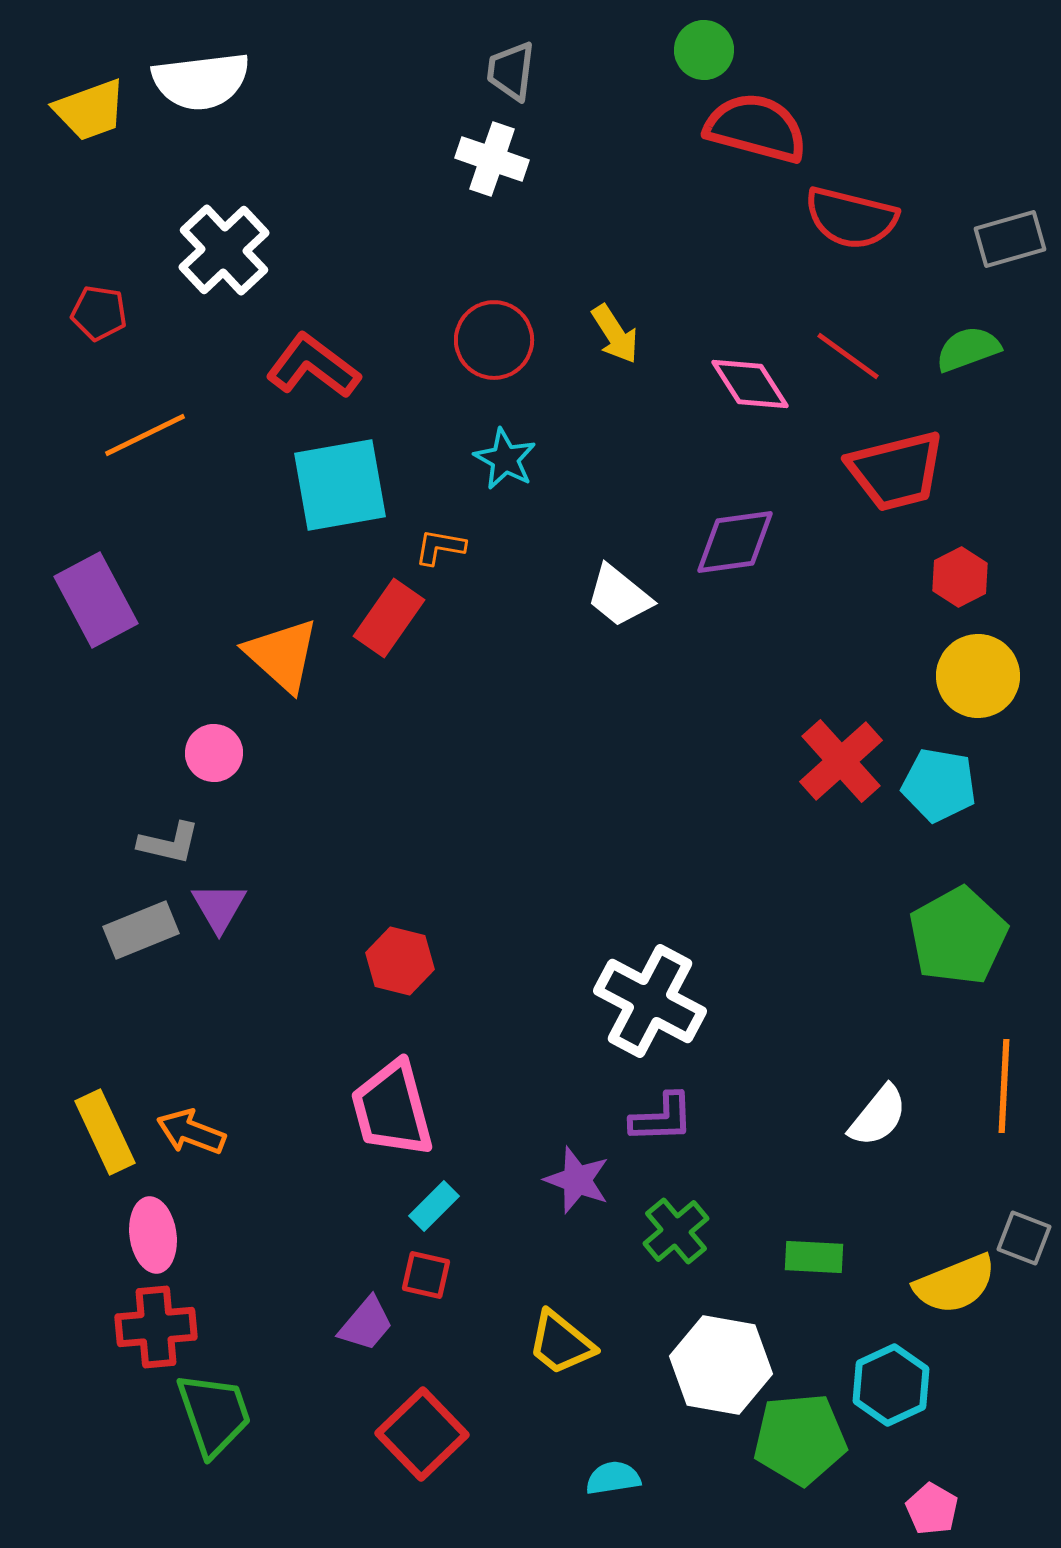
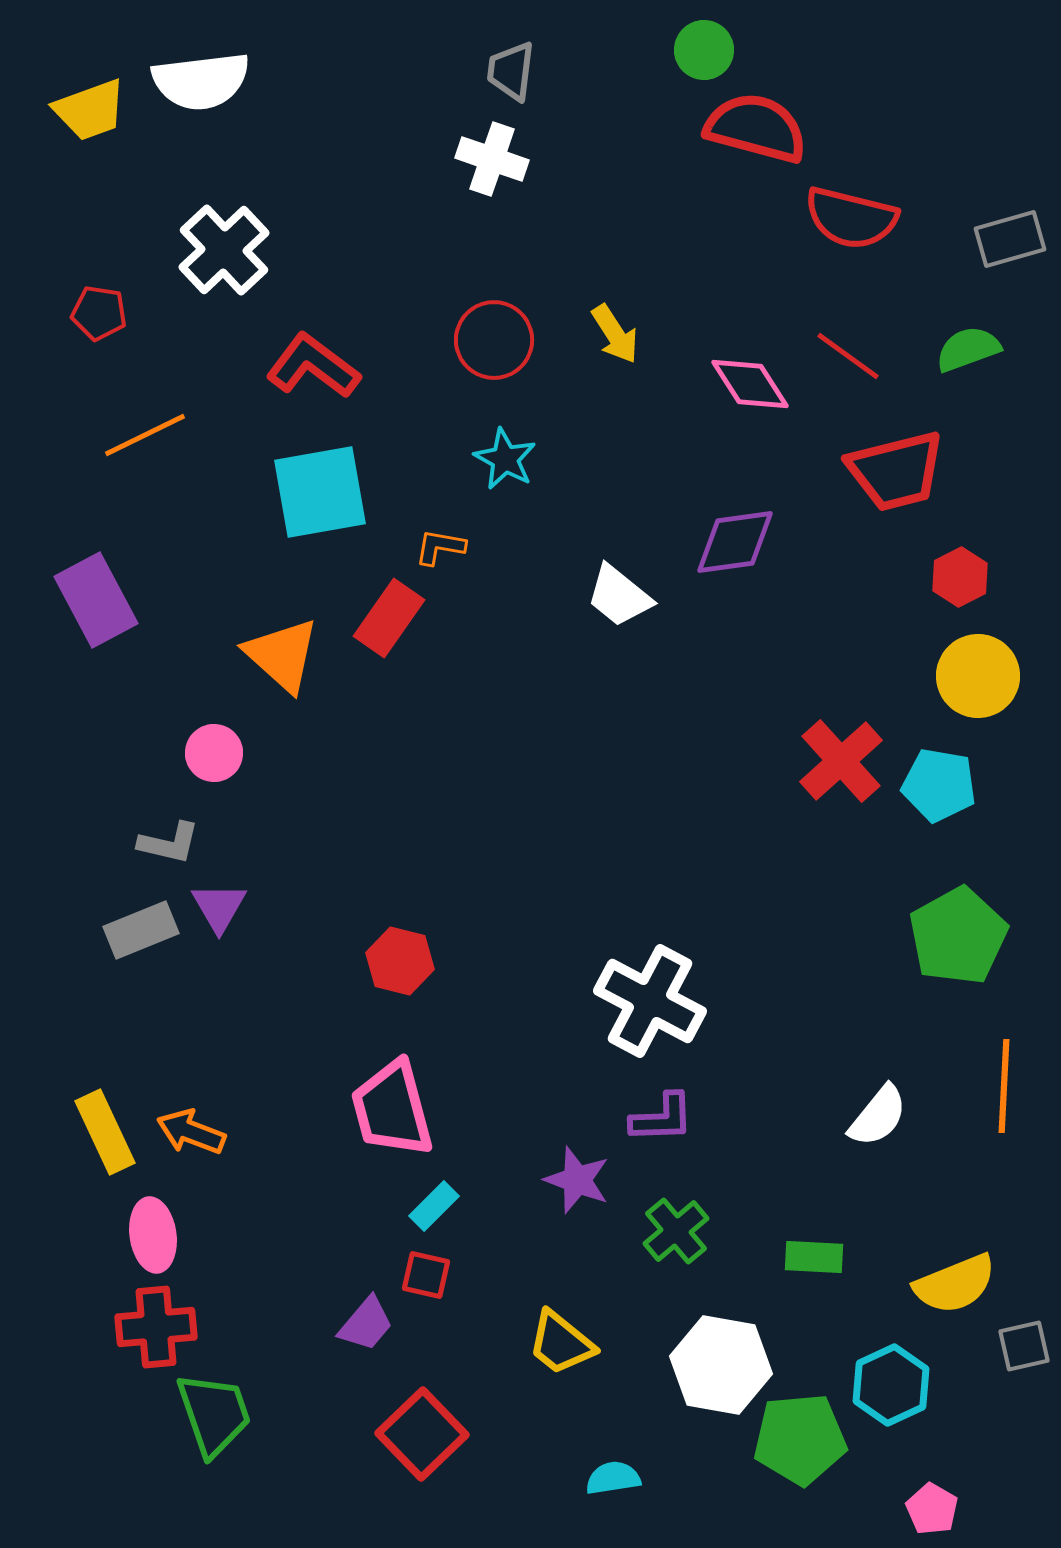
cyan square at (340, 485): moved 20 px left, 7 px down
gray square at (1024, 1238): moved 108 px down; rotated 34 degrees counterclockwise
